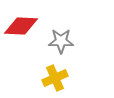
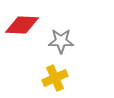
red diamond: moved 1 px right, 1 px up
